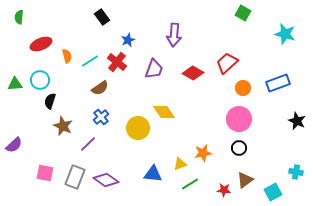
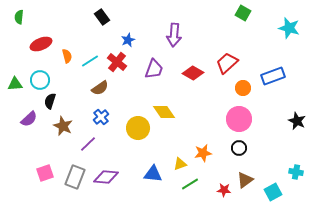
cyan star: moved 4 px right, 6 px up
blue rectangle: moved 5 px left, 7 px up
purple semicircle: moved 15 px right, 26 px up
pink square: rotated 30 degrees counterclockwise
purple diamond: moved 3 px up; rotated 30 degrees counterclockwise
